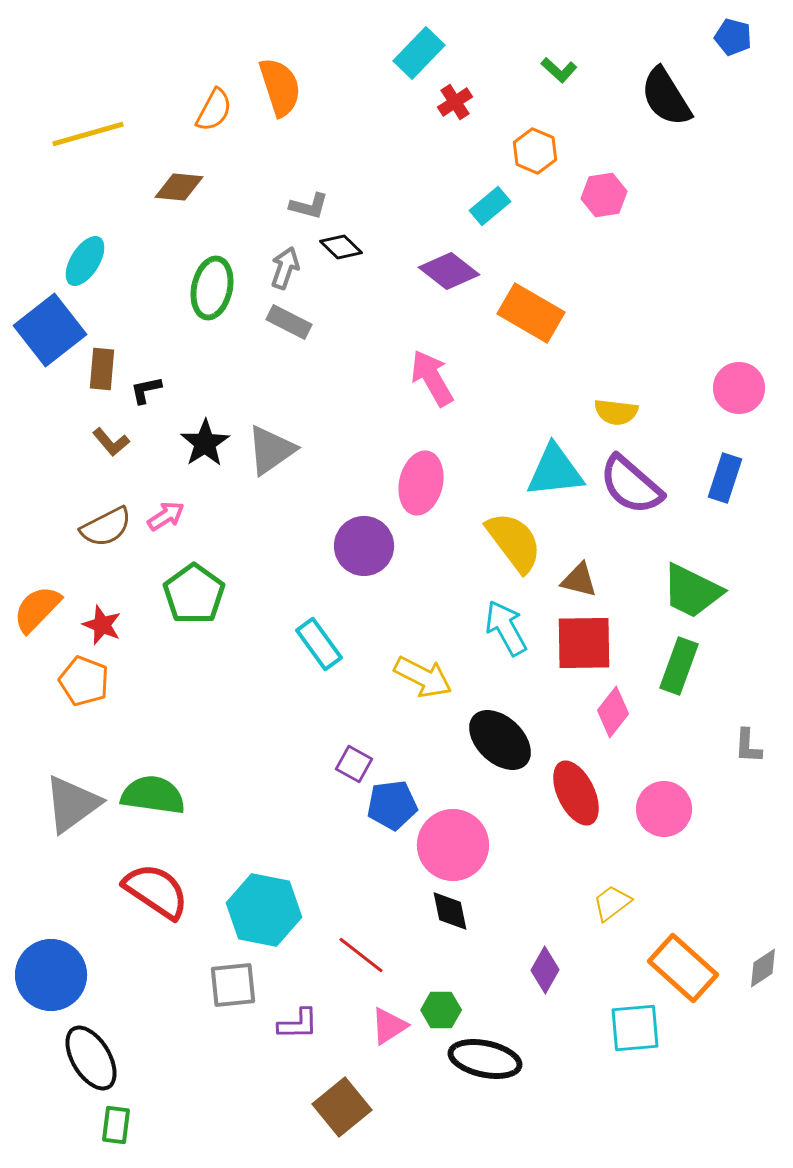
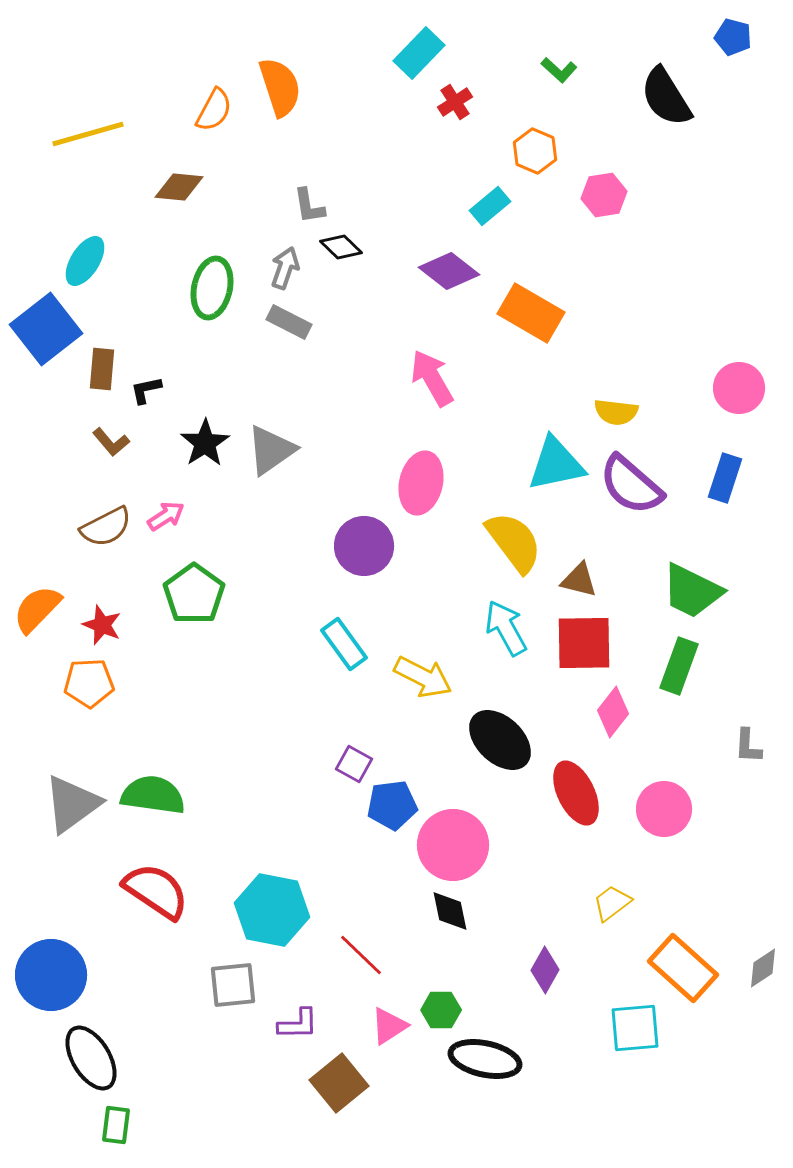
gray L-shape at (309, 206): rotated 66 degrees clockwise
blue square at (50, 330): moved 4 px left, 1 px up
cyan triangle at (555, 471): moved 1 px right, 7 px up; rotated 6 degrees counterclockwise
cyan rectangle at (319, 644): moved 25 px right
orange pentagon at (84, 681): moved 5 px right, 2 px down; rotated 24 degrees counterclockwise
cyan hexagon at (264, 910): moved 8 px right
red line at (361, 955): rotated 6 degrees clockwise
brown square at (342, 1107): moved 3 px left, 24 px up
